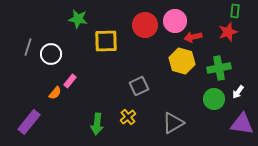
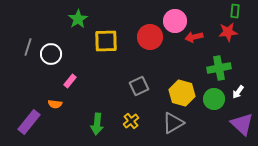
green star: rotated 30 degrees clockwise
red circle: moved 5 px right, 12 px down
red star: rotated 12 degrees clockwise
red arrow: moved 1 px right
yellow hexagon: moved 32 px down
orange semicircle: moved 11 px down; rotated 56 degrees clockwise
yellow cross: moved 3 px right, 4 px down
purple triangle: rotated 35 degrees clockwise
